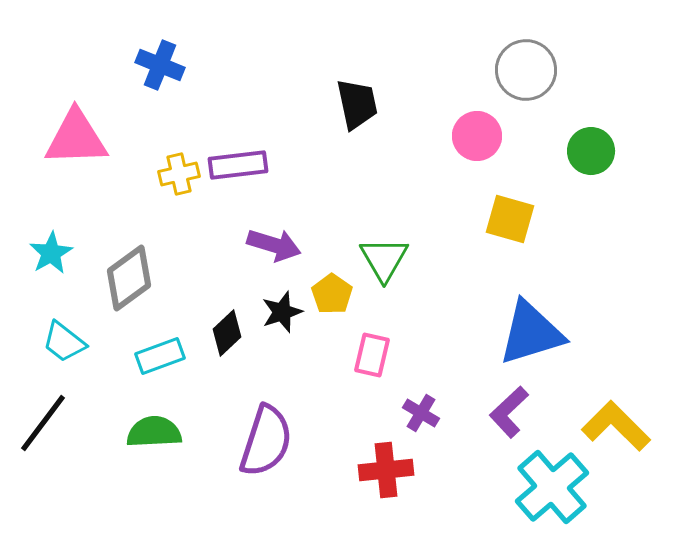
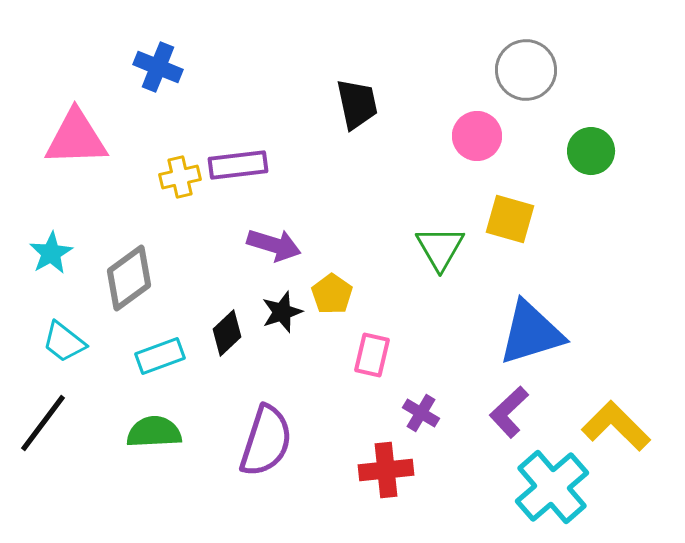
blue cross: moved 2 px left, 2 px down
yellow cross: moved 1 px right, 3 px down
green triangle: moved 56 px right, 11 px up
